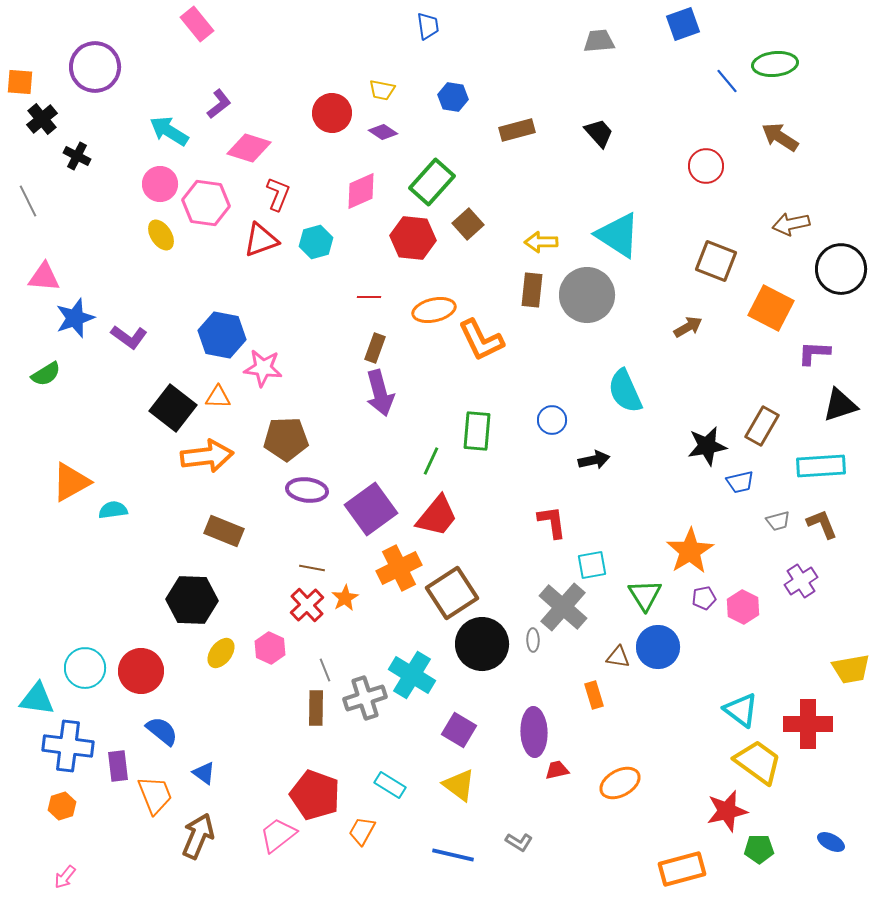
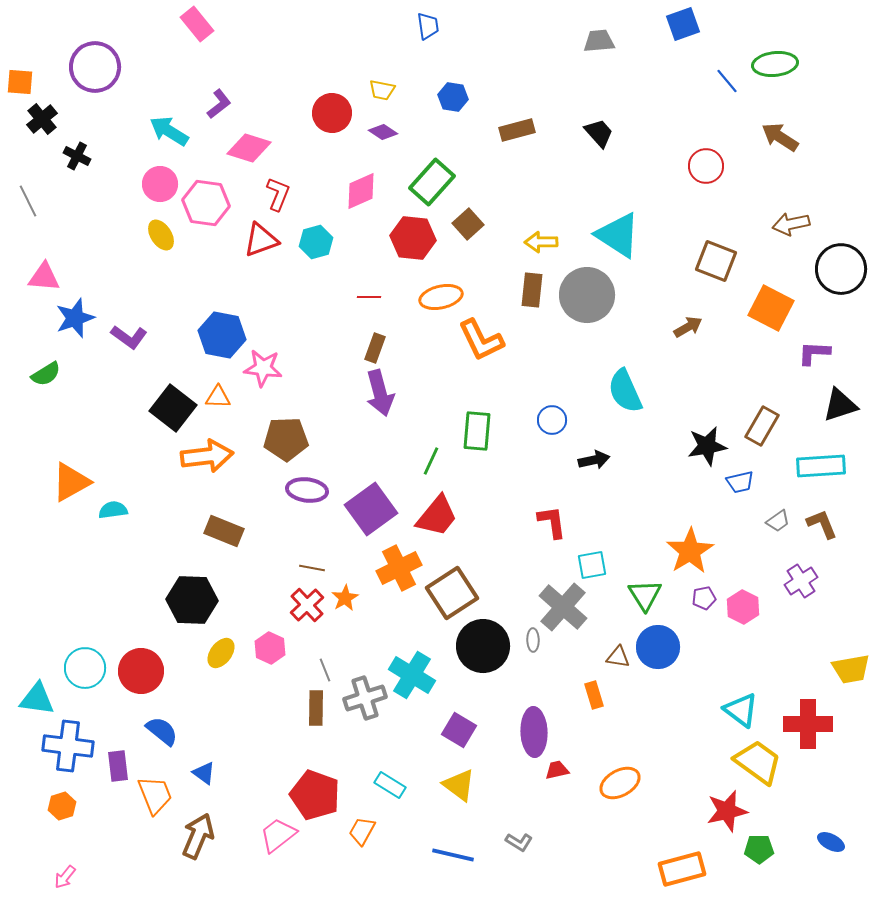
orange ellipse at (434, 310): moved 7 px right, 13 px up
gray trapezoid at (778, 521): rotated 20 degrees counterclockwise
black circle at (482, 644): moved 1 px right, 2 px down
